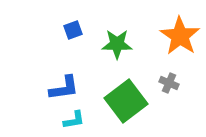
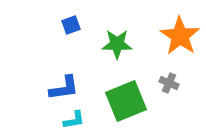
blue square: moved 2 px left, 5 px up
green square: rotated 15 degrees clockwise
